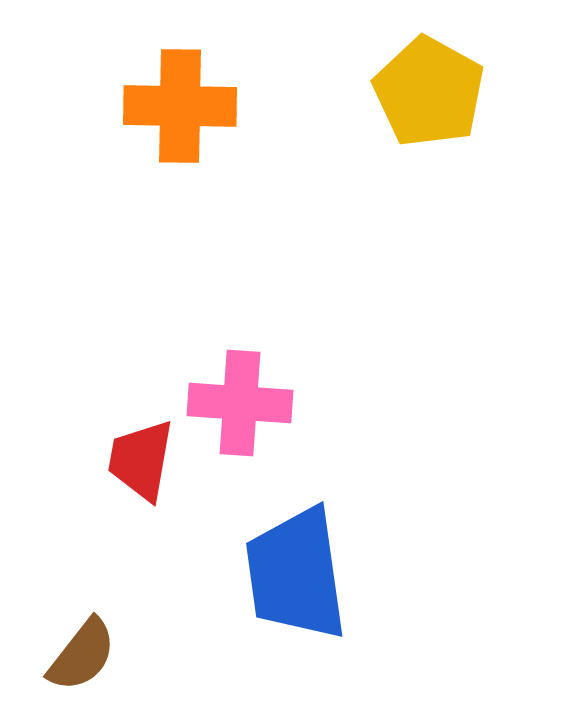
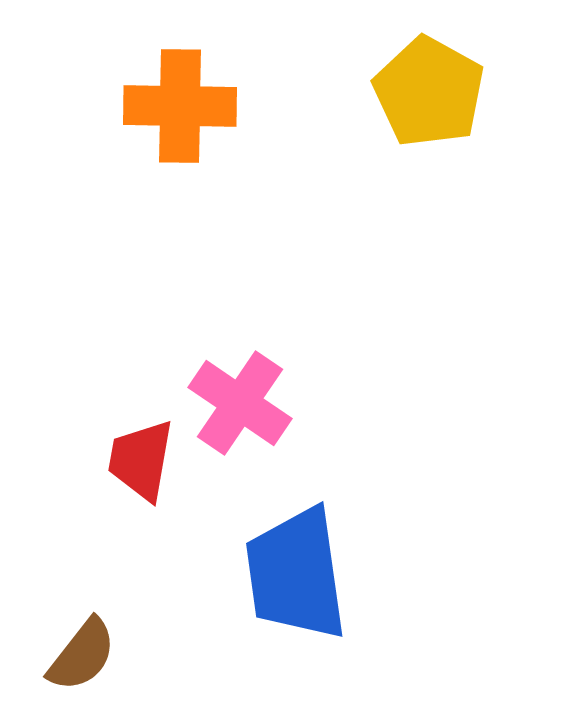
pink cross: rotated 30 degrees clockwise
